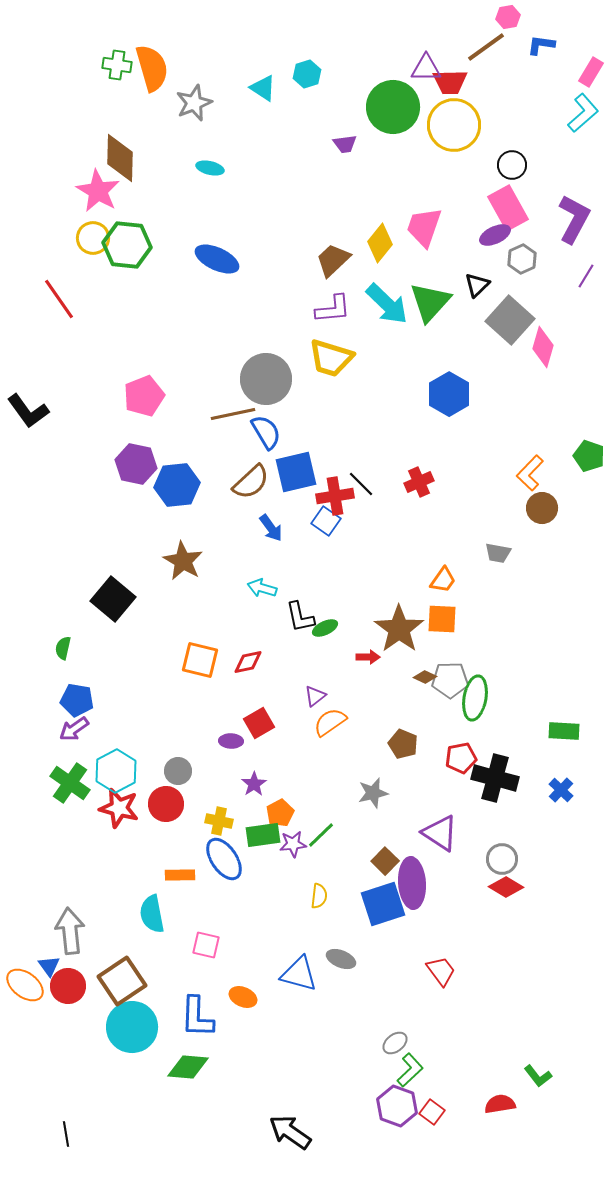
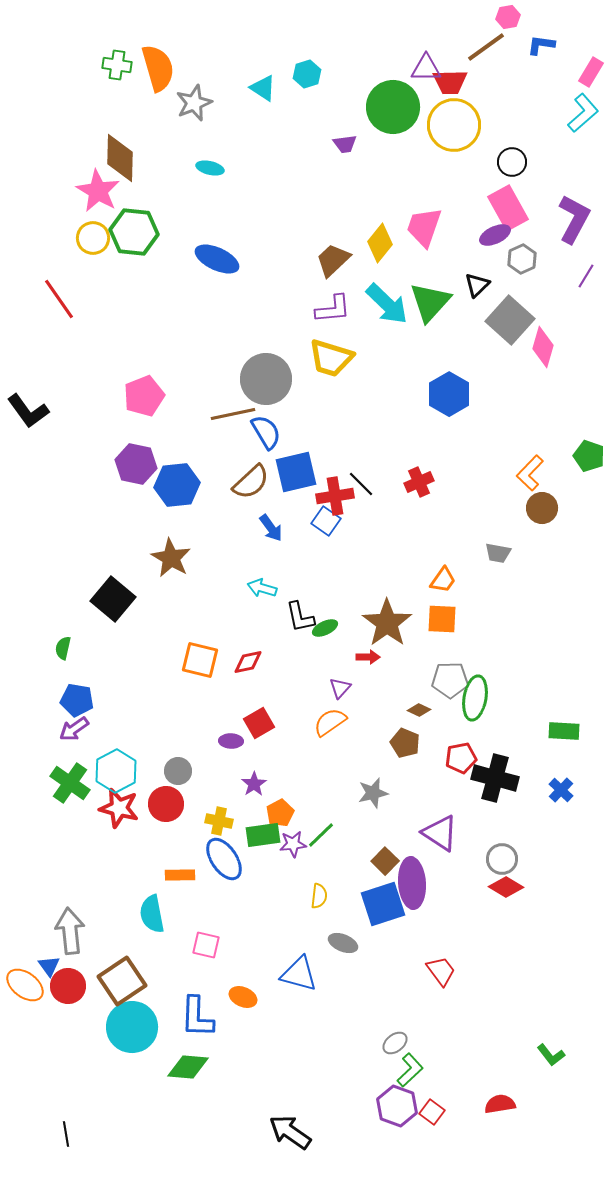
orange semicircle at (152, 68): moved 6 px right
black circle at (512, 165): moved 3 px up
green hexagon at (127, 245): moved 7 px right, 13 px up
brown star at (183, 561): moved 12 px left, 3 px up
brown star at (399, 629): moved 12 px left, 6 px up
brown diamond at (425, 677): moved 6 px left, 33 px down
purple triangle at (315, 696): moved 25 px right, 8 px up; rotated 10 degrees counterclockwise
brown pentagon at (403, 744): moved 2 px right, 1 px up
gray ellipse at (341, 959): moved 2 px right, 16 px up
green L-shape at (538, 1076): moved 13 px right, 21 px up
